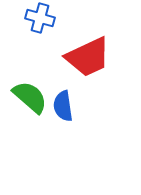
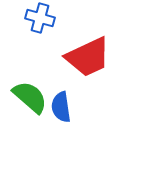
blue semicircle: moved 2 px left, 1 px down
